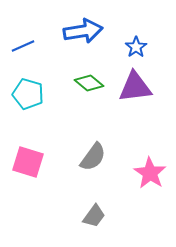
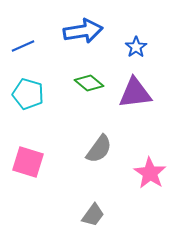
purple triangle: moved 6 px down
gray semicircle: moved 6 px right, 8 px up
gray trapezoid: moved 1 px left, 1 px up
